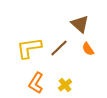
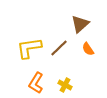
brown triangle: rotated 36 degrees clockwise
yellow cross: rotated 24 degrees counterclockwise
